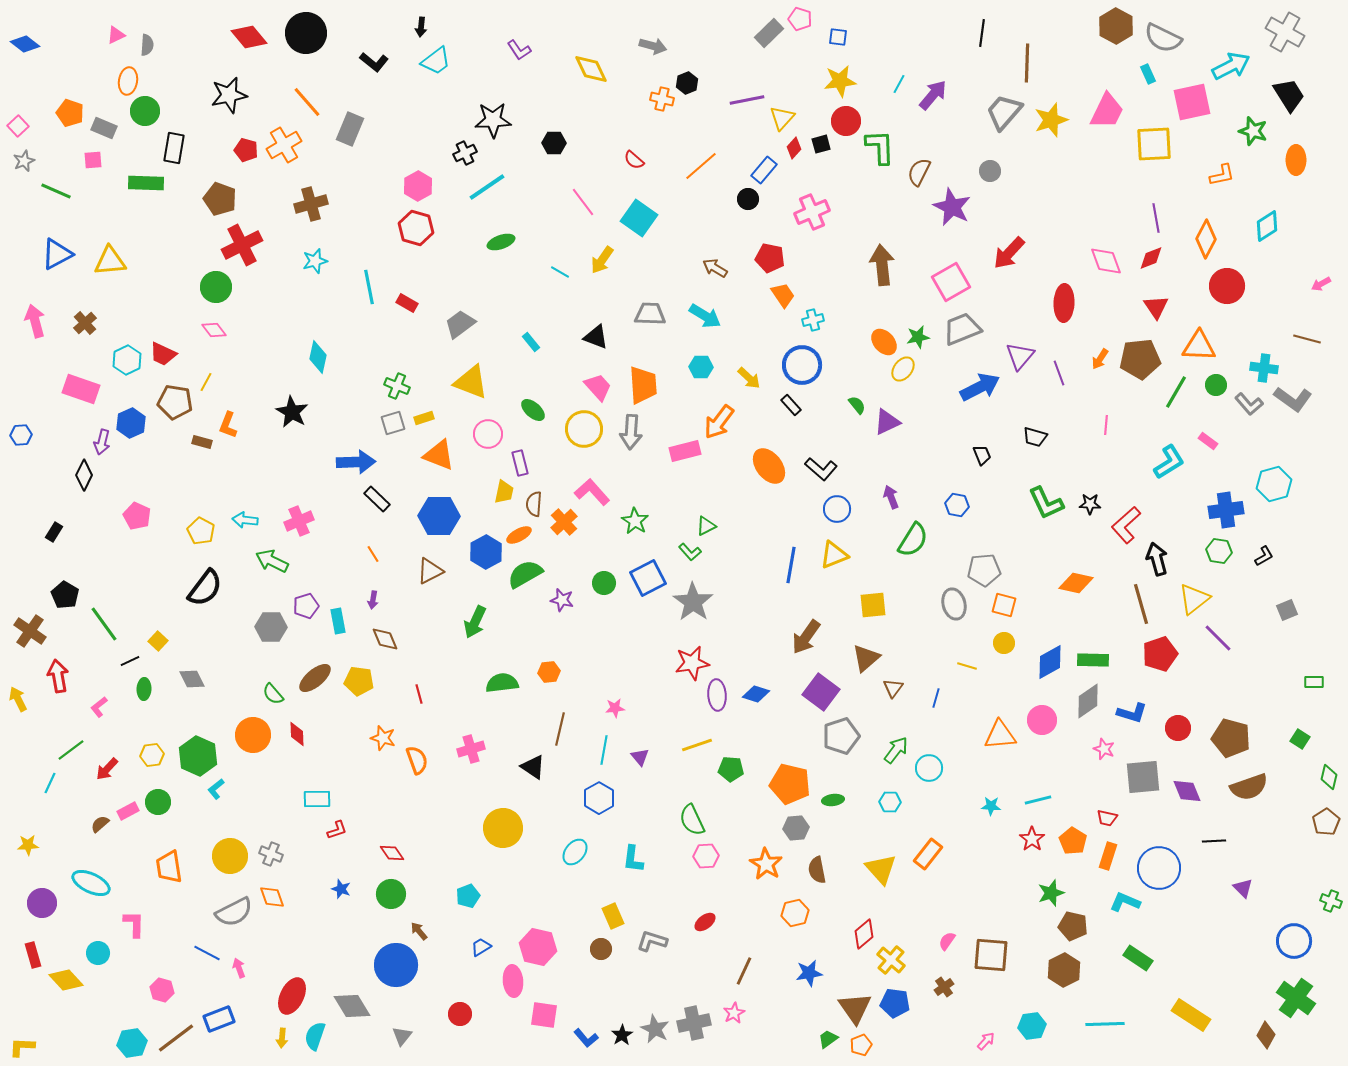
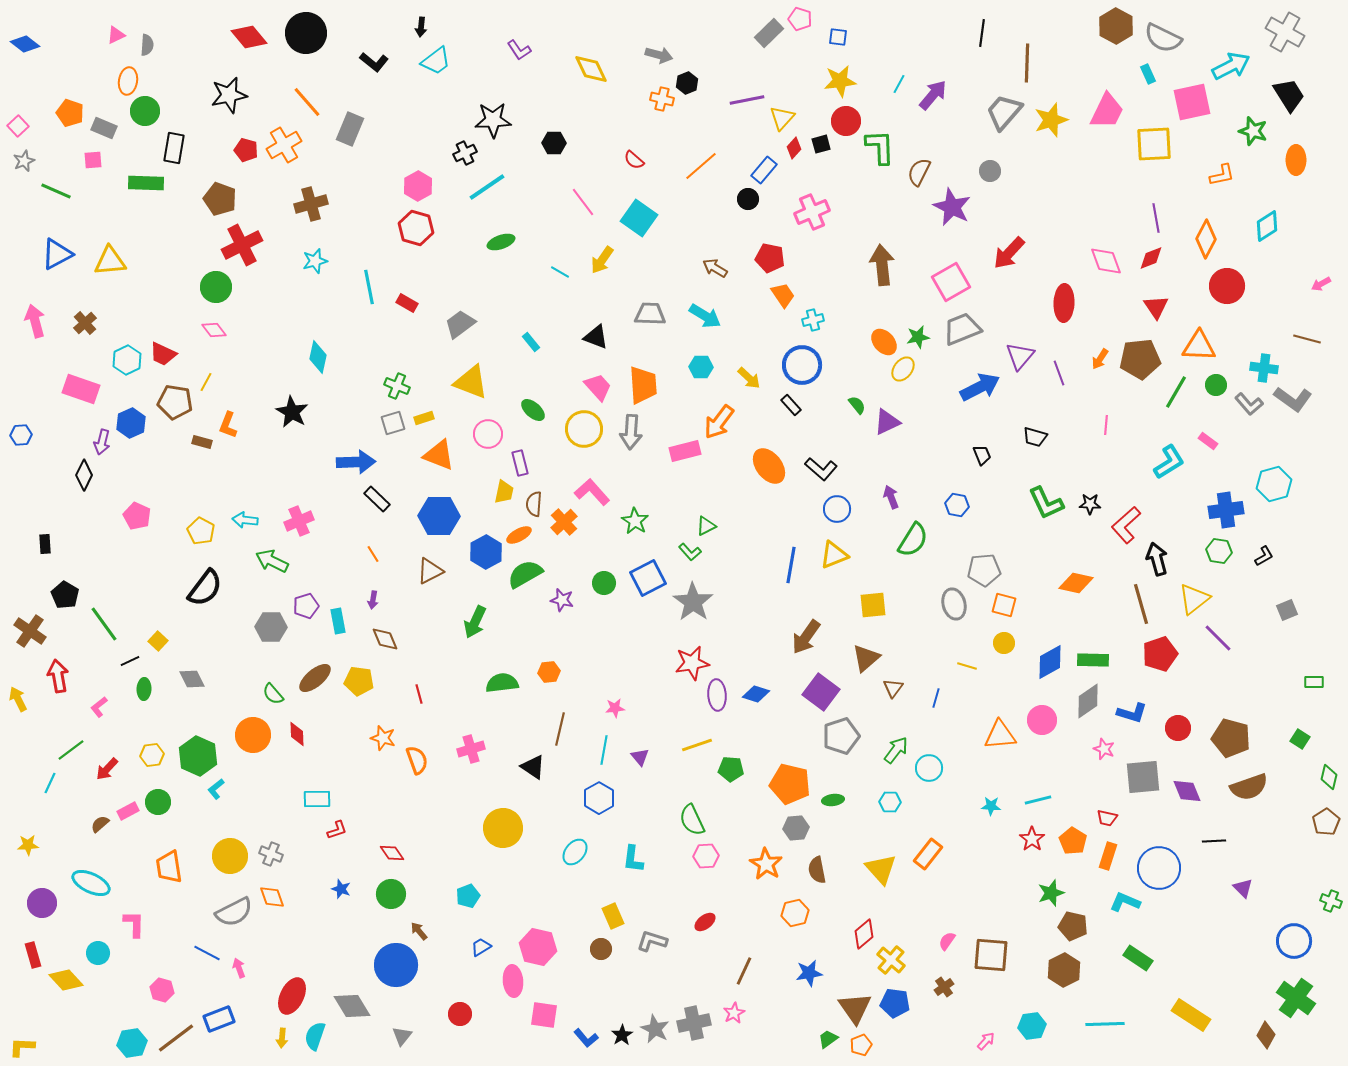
gray arrow at (653, 46): moved 6 px right, 9 px down
black rectangle at (54, 532): moved 9 px left, 12 px down; rotated 36 degrees counterclockwise
